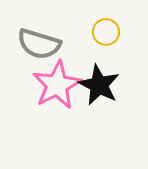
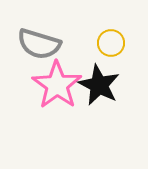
yellow circle: moved 5 px right, 11 px down
pink star: rotated 9 degrees counterclockwise
